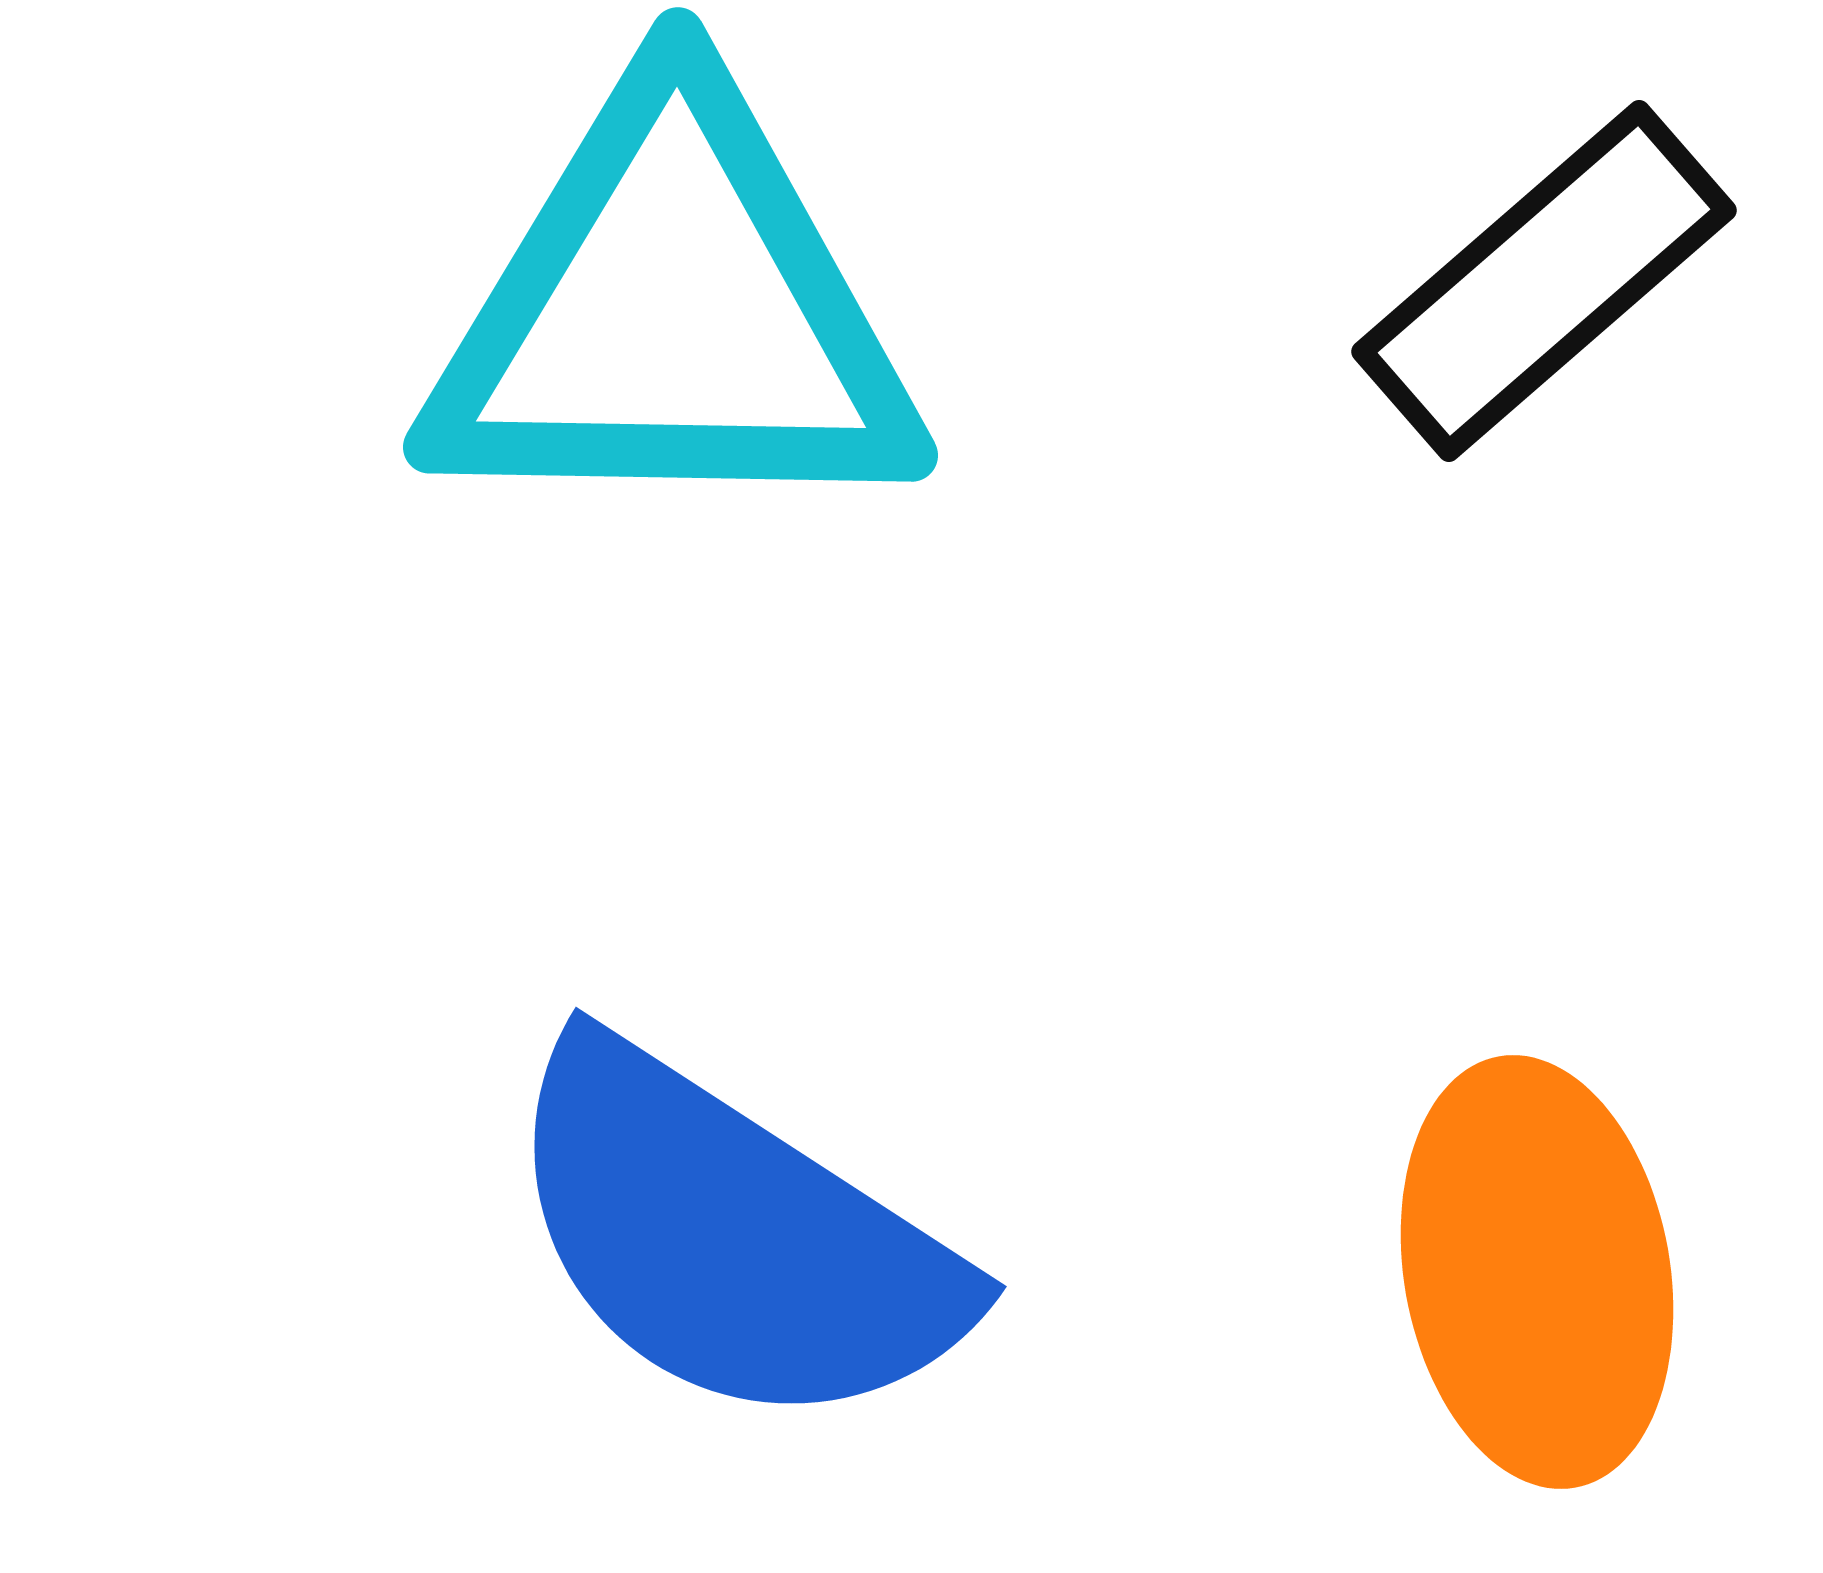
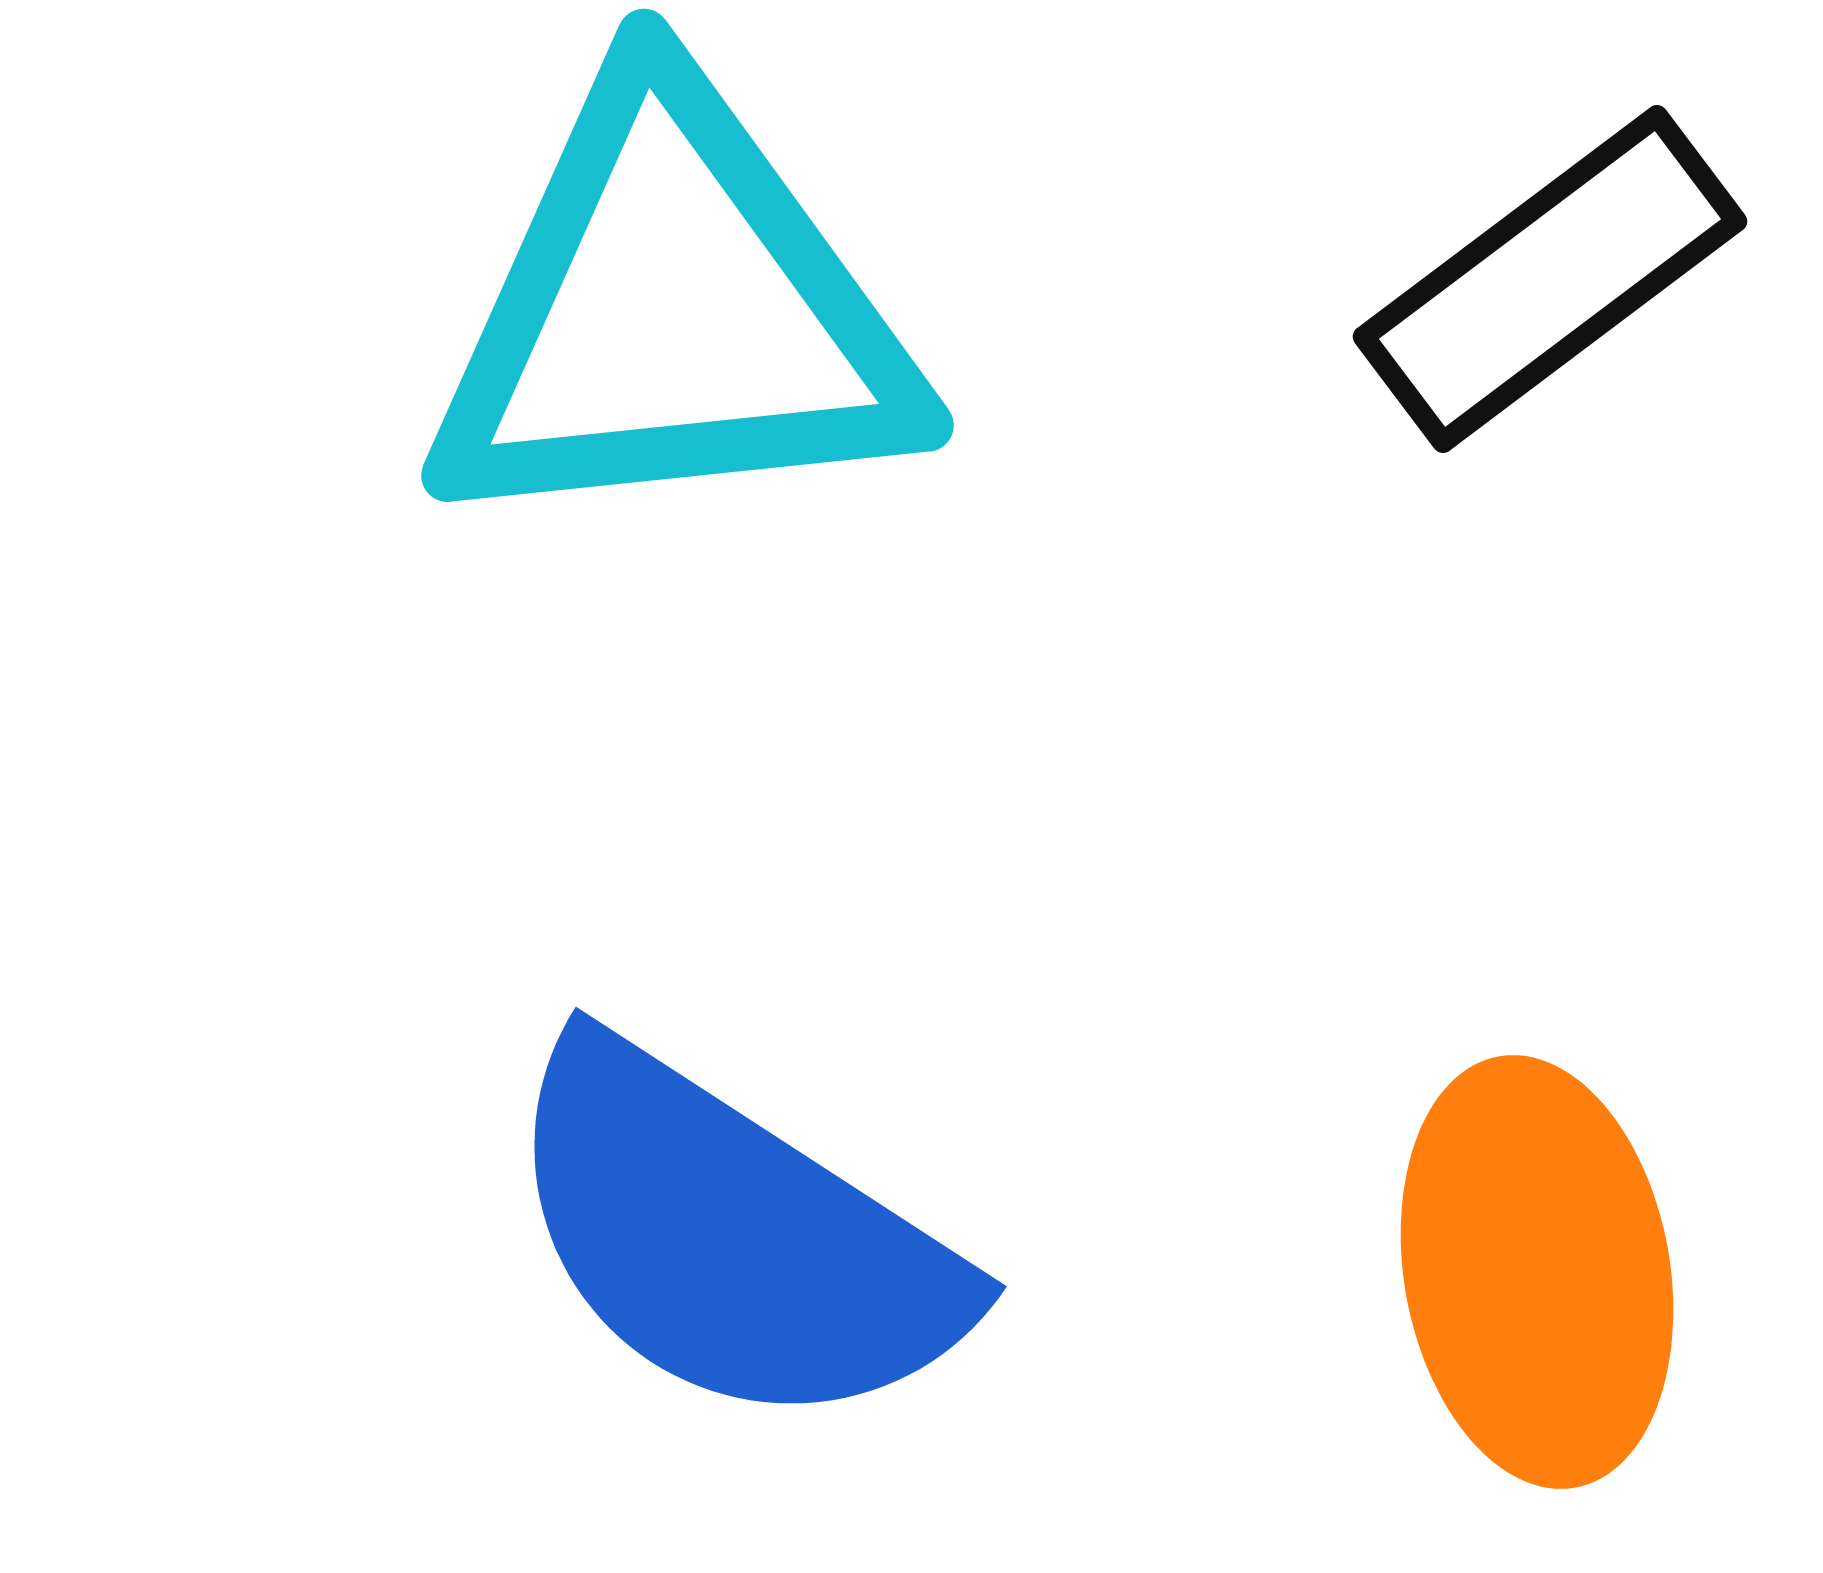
black rectangle: moved 6 px right, 2 px up; rotated 4 degrees clockwise
cyan triangle: rotated 7 degrees counterclockwise
